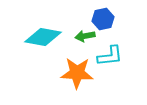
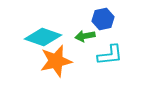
cyan diamond: rotated 9 degrees clockwise
cyan L-shape: moved 1 px up
orange star: moved 21 px left, 12 px up; rotated 16 degrees counterclockwise
